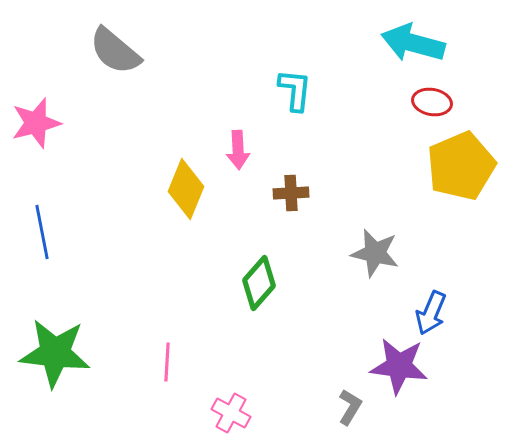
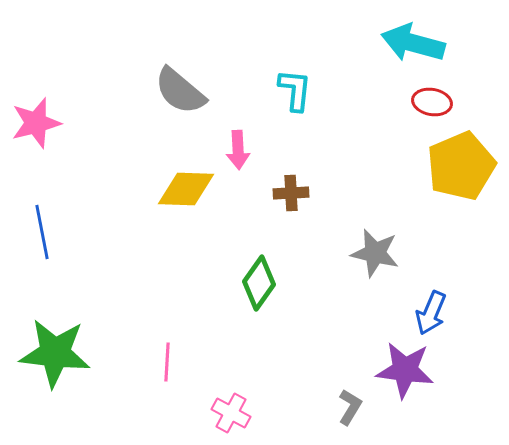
gray semicircle: moved 65 px right, 40 px down
yellow diamond: rotated 70 degrees clockwise
green diamond: rotated 6 degrees counterclockwise
purple star: moved 6 px right, 4 px down
